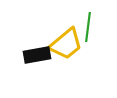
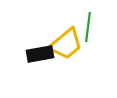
black rectangle: moved 3 px right, 1 px up
